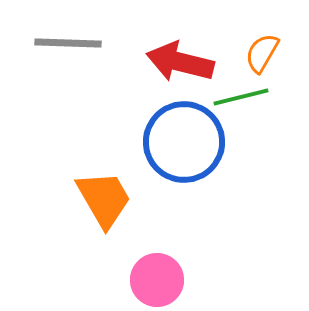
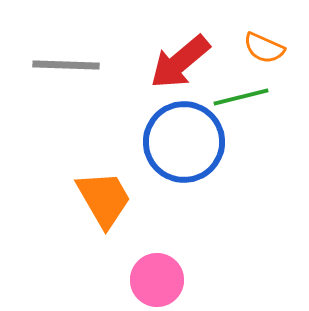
gray line: moved 2 px left, 22 px down
orange semicircle: moved 2 px right, 5 px up; rotated 96 degrees counterclockwise
red arrow: rotated 54 degrees counterclockwise
